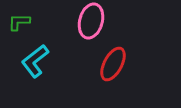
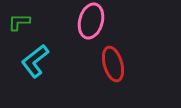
red ellipse: rotated 44 degrees counterclockwise
